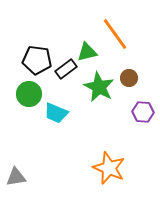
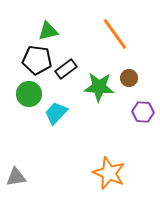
green triangle: moved 39 px left, 21 px up
green star: rotated 24 degrees counterclockwise
cyan trapezoid: rotated 110 degrees clockwise
orange star: moved 5 px down
